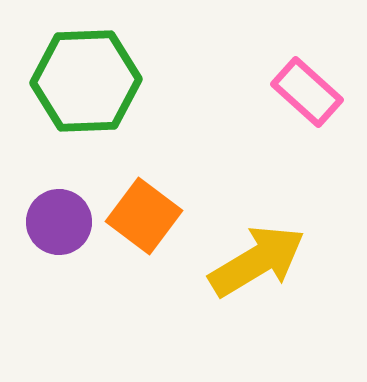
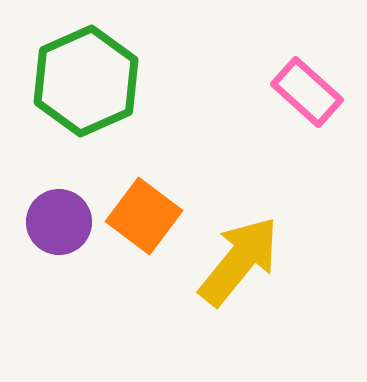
green hexagon: rotated 22 degrees counterclockwise
yellow arrow: moved 18 px left; rotated 20 degrees counterclockwise
